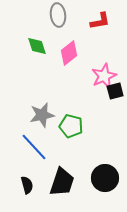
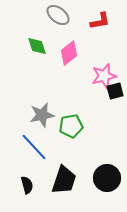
gray ellipse: rotated 45 degrees counterclockwise
pink star: rotated 10 degrees clockwise
green pentagon: rotated 25 degrees counterclockwise
black circle: moved 2 px right
black trapezoid: moved 2 px right, 2 px up
